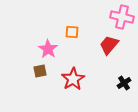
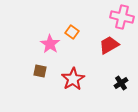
orange square: rotated 32 degrees clockwise
red trapezoid: rotated 20 degrees clockwise
pink star: moved 2 px right, 5 px up
brown square: rotated 24 degrees clockwise
black cross: moved 3 px left
